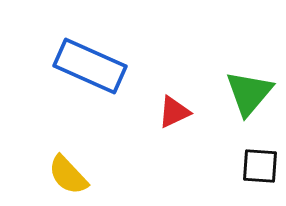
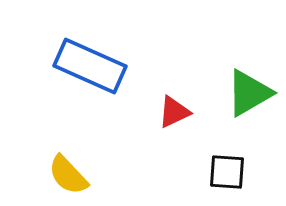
green triangle: rotated 20 degrees clockwise
black square: moved 33 px left, 6 px down
